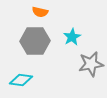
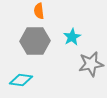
orange semicircle: moved 1 px left, 1 px up; rotated 70 degrees clockwise
